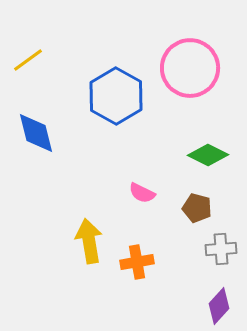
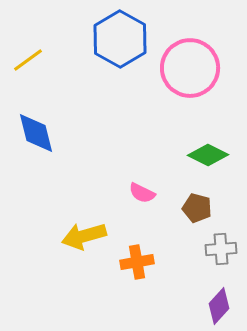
blue hexagon: moved 4 px right, 57 px up
yellow arrow: moved 5 px left, 5 px up; rotated 96 degrees counterclockwise
